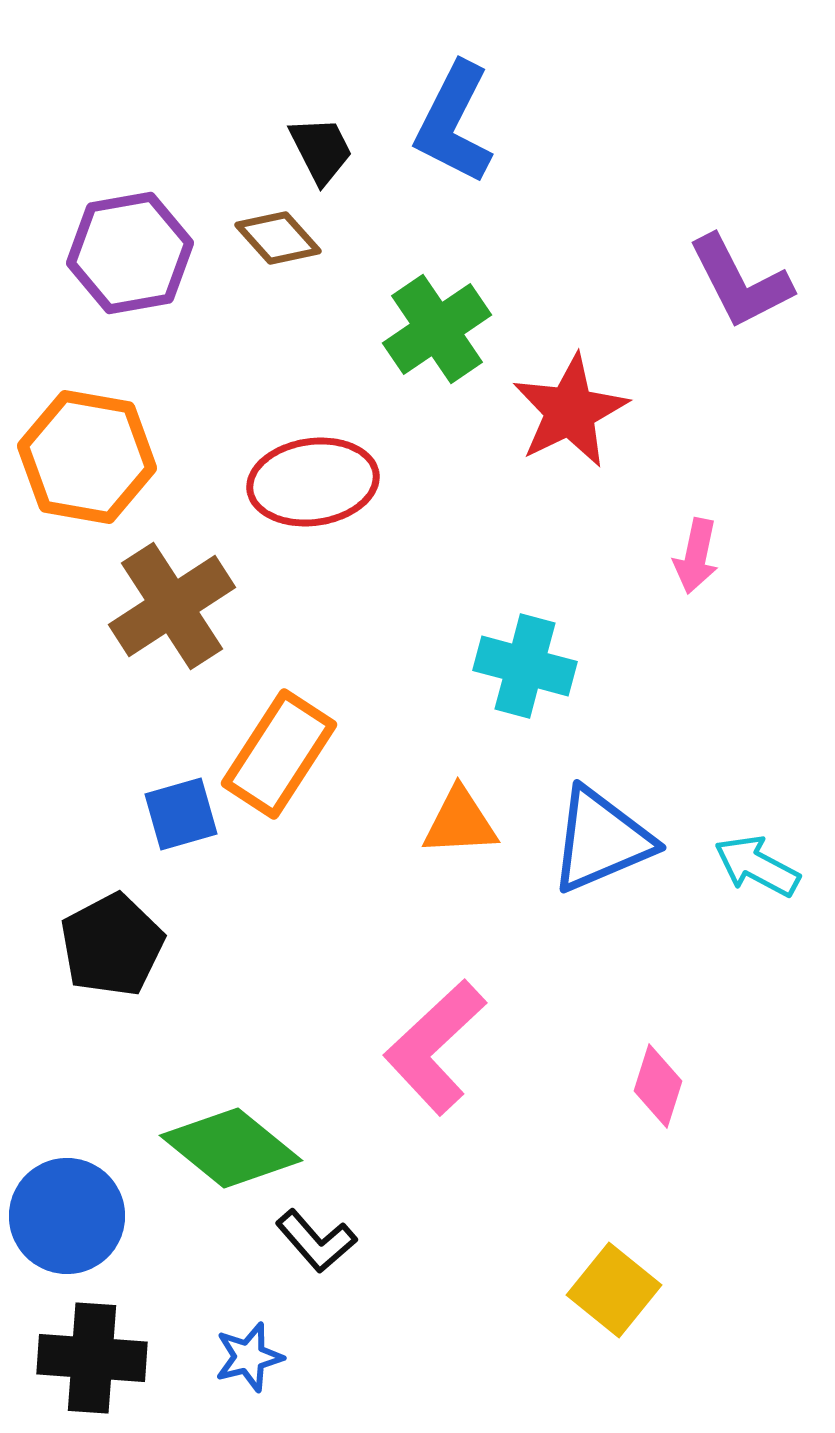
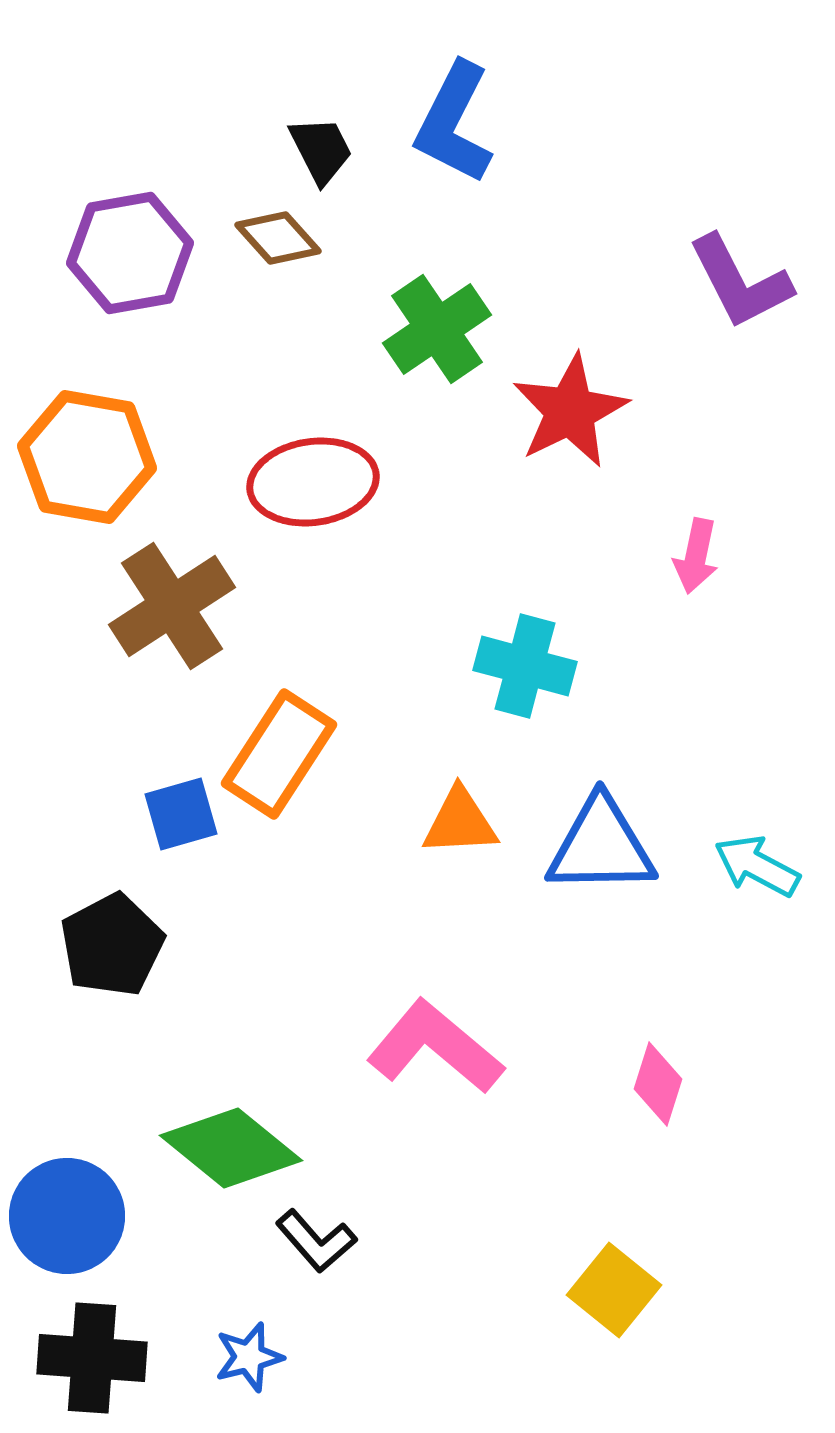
blue triangle: moved 6 px down; rotated 22 degrees clockwise
pink L-shape: rotated 83 degrees clockwise
pink diamond: moved 2 px up
